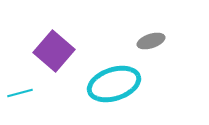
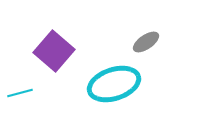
gray ellipse: moved 5 px left, 1 px down; rotated 16 degrees counterclockwise
